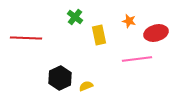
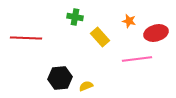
green cross: rotated 28 degrees counterclockwise
yellow rectangle: moved 1 px right, 2 px down; rotated 30 degrees counterclockwise
black hexagon: rotated 20 degrees clockwise
